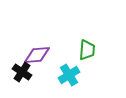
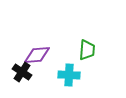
cyan cross: rotated 35 degrees clockwise
